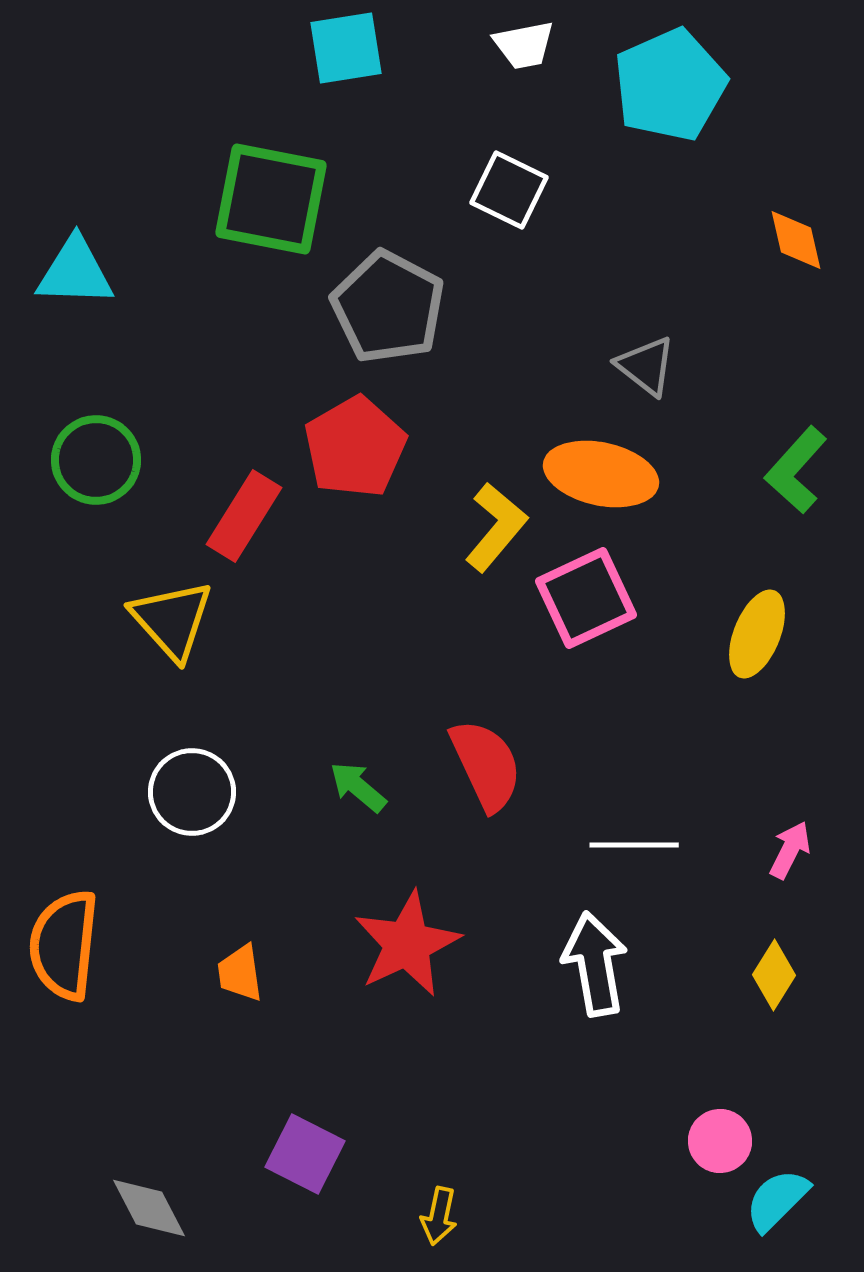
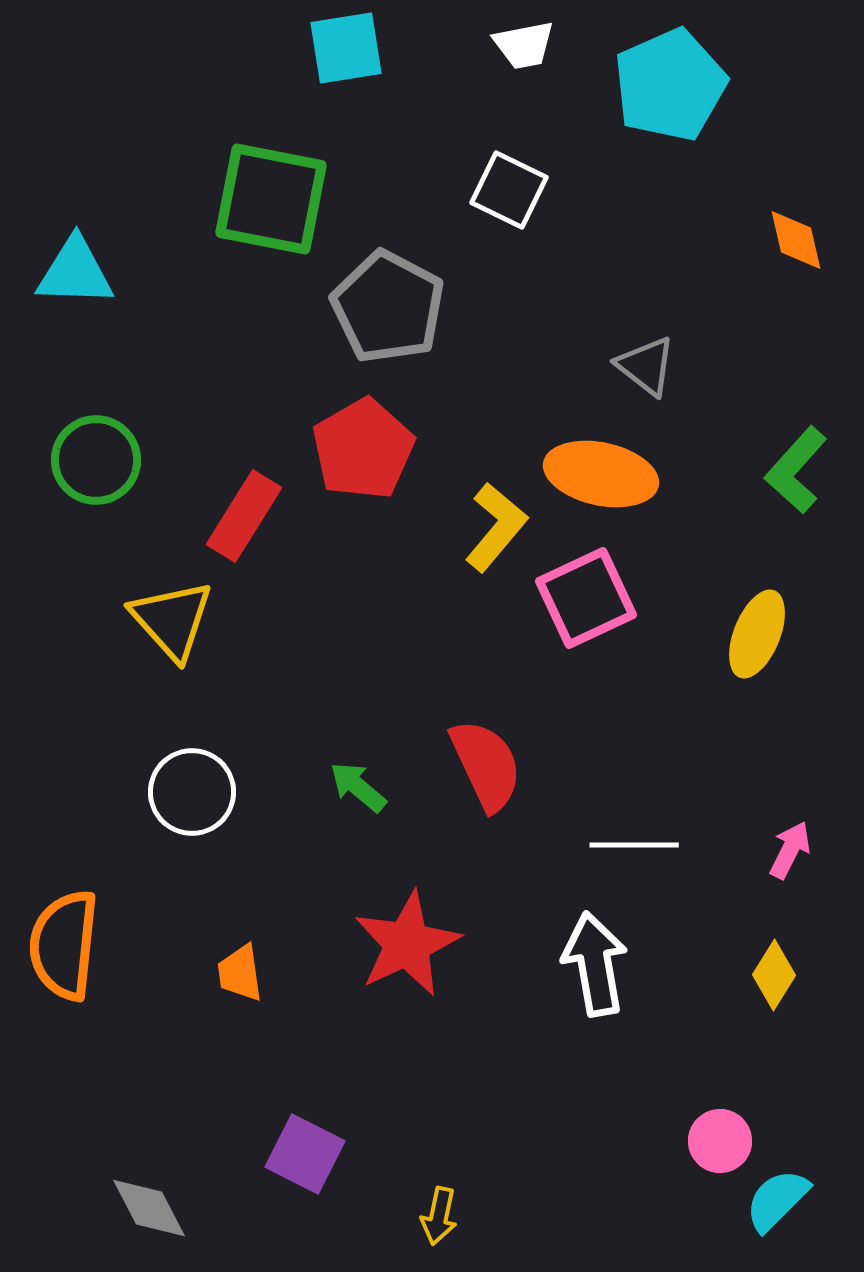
red pentagon: moved 8 px right, 2 px down
